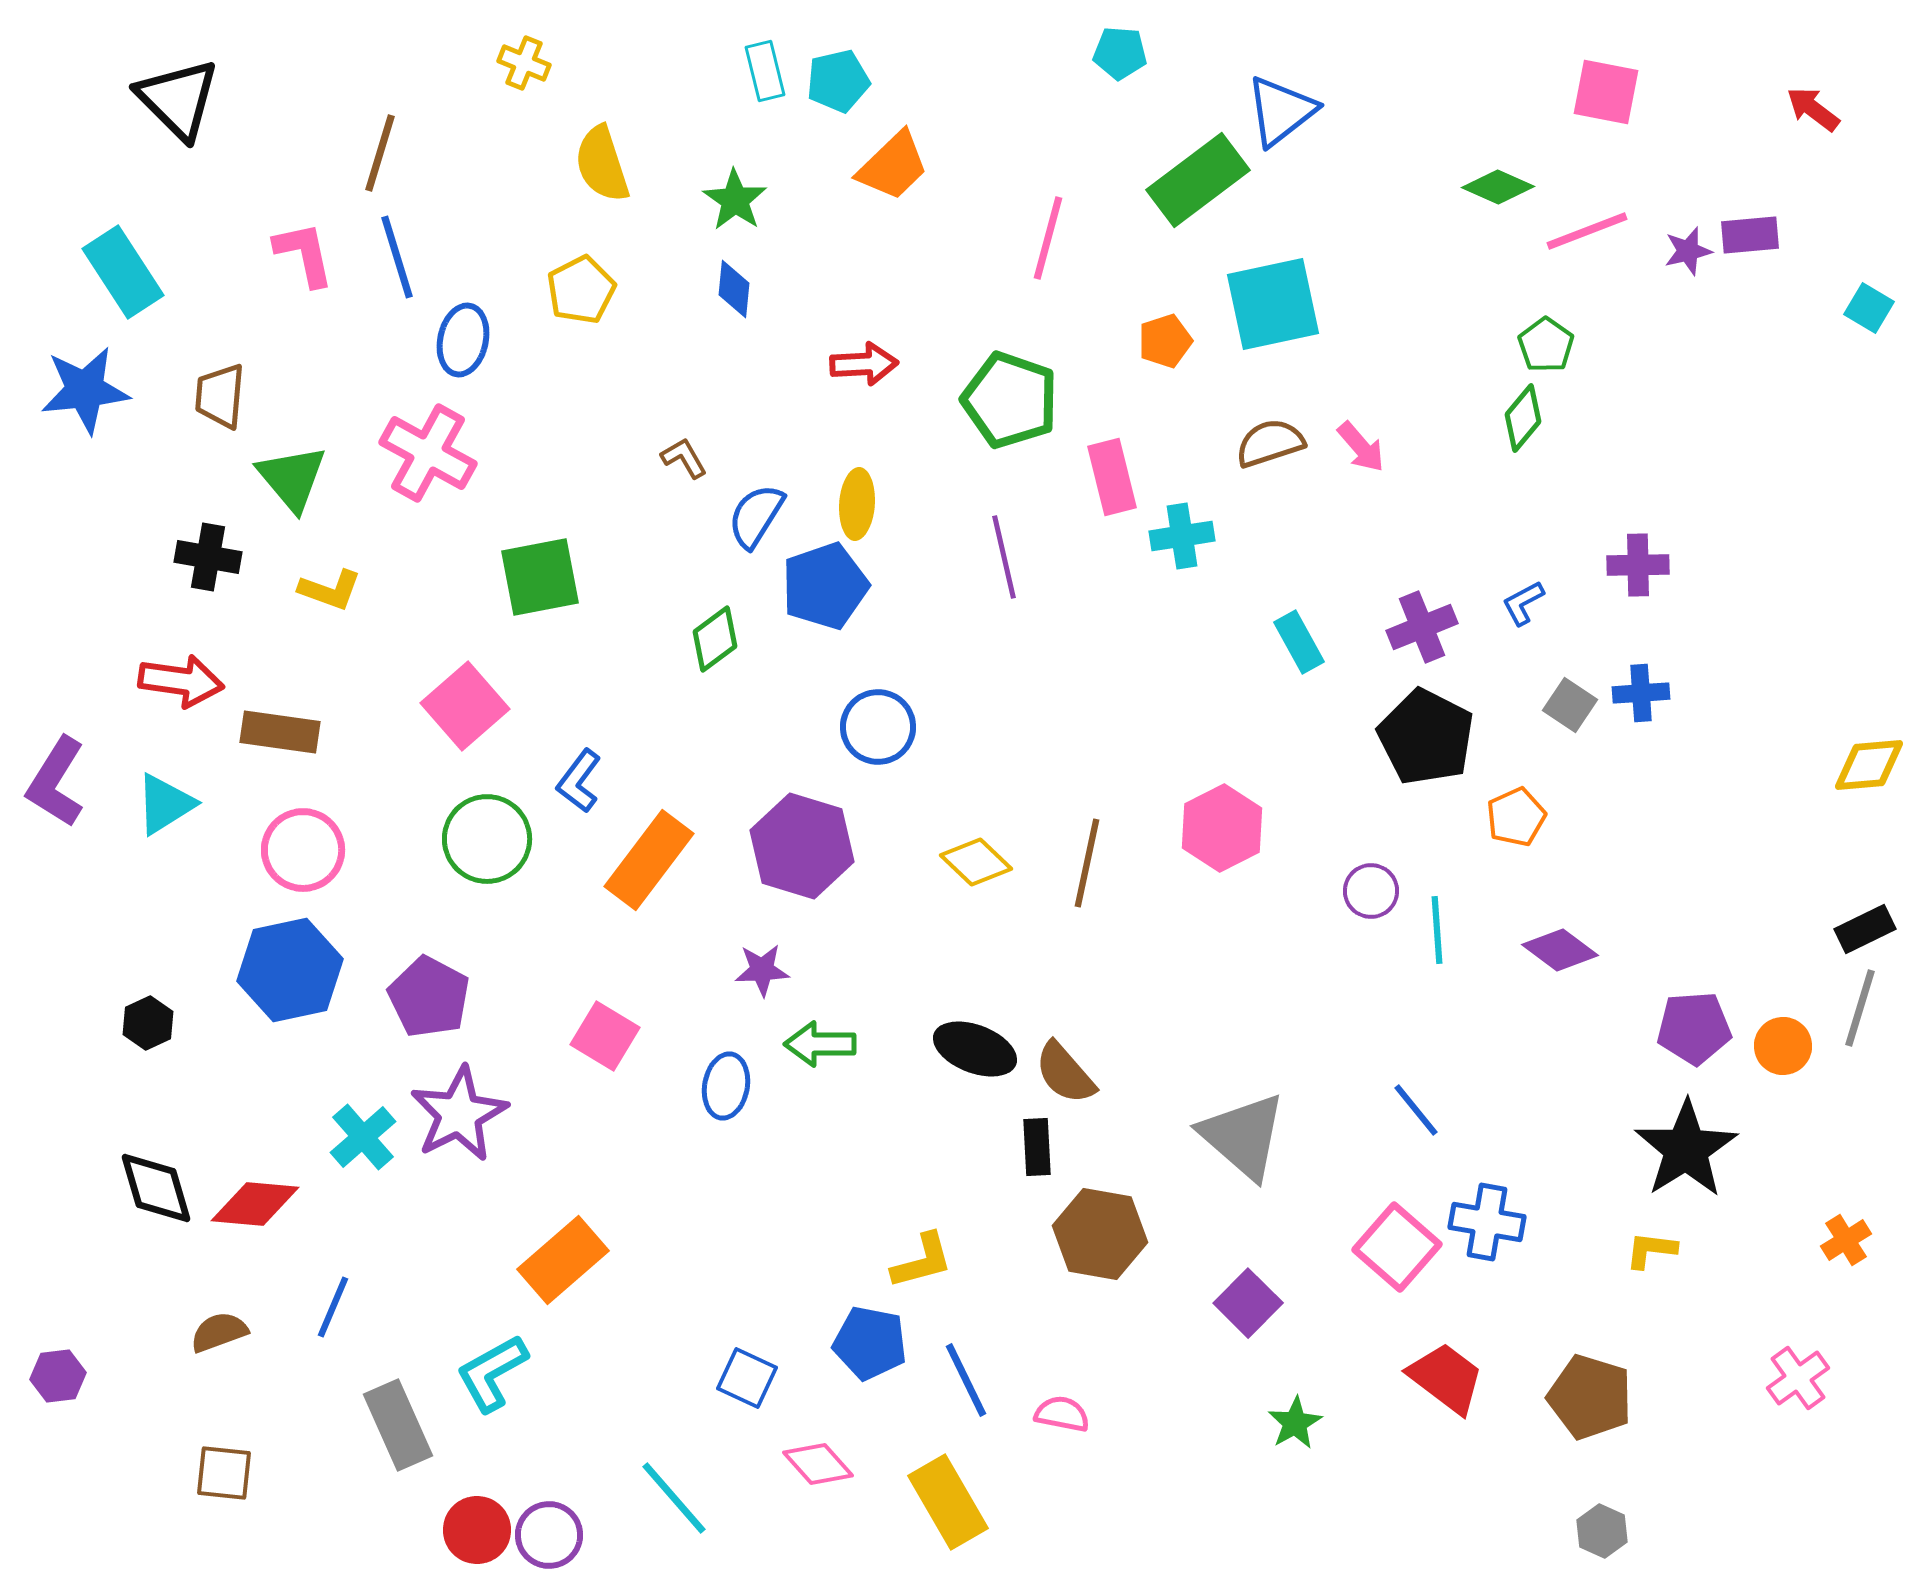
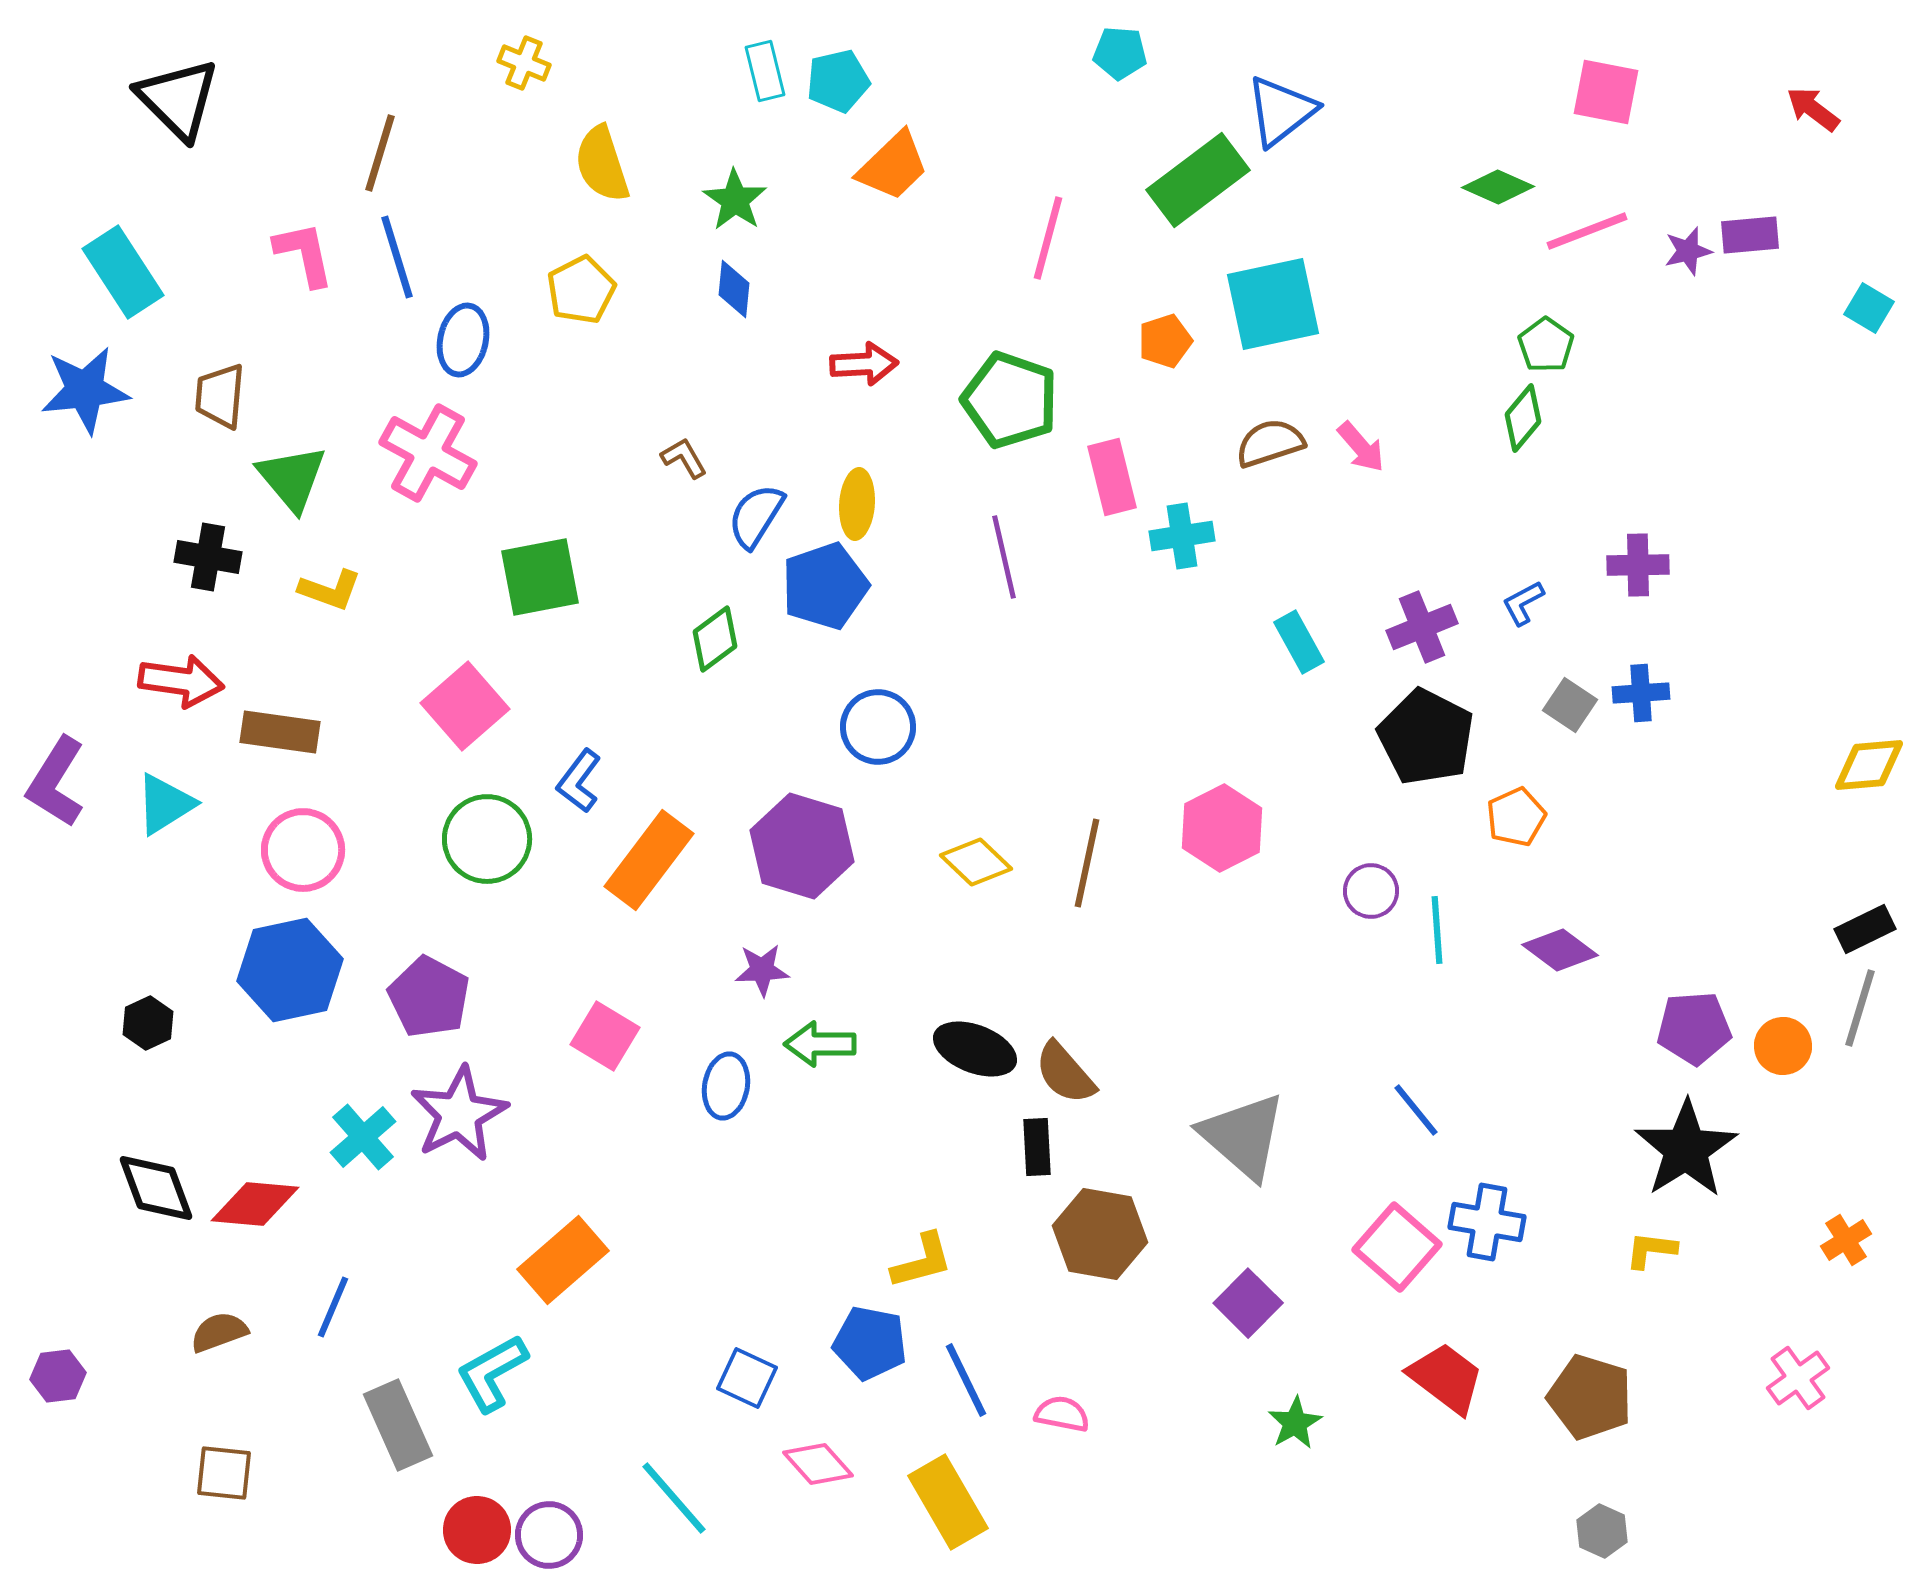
black diamond at (156, 1188): rotated 4 degrees counterclockwise
